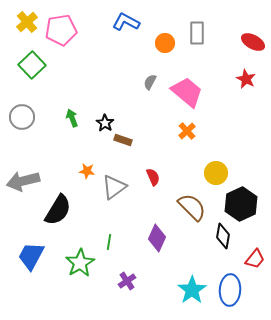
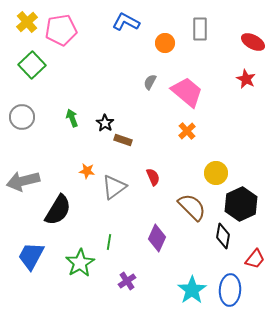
gray rectangle: moved 3 px right, 4 px up
